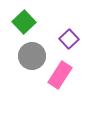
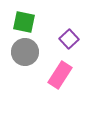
green square: rotated 35 degrees counterclockwise
gray circle: moved 7 px left, 4 px up
